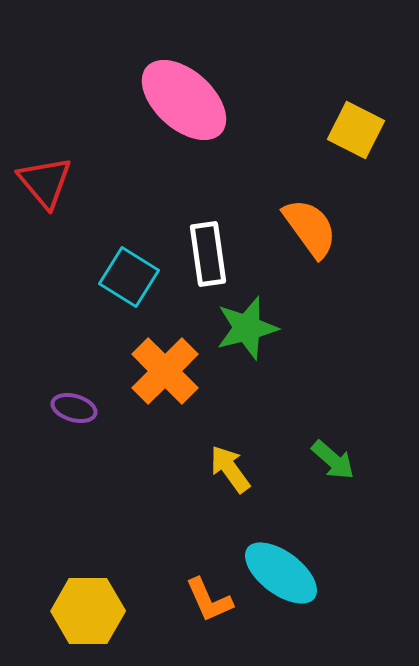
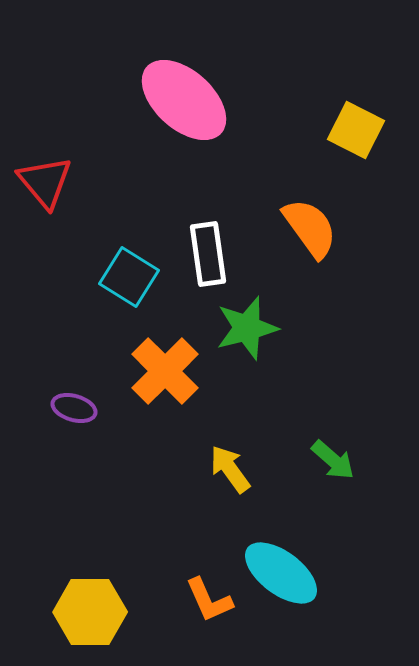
yellow hexagon: moved 2 px right, 1 px down
